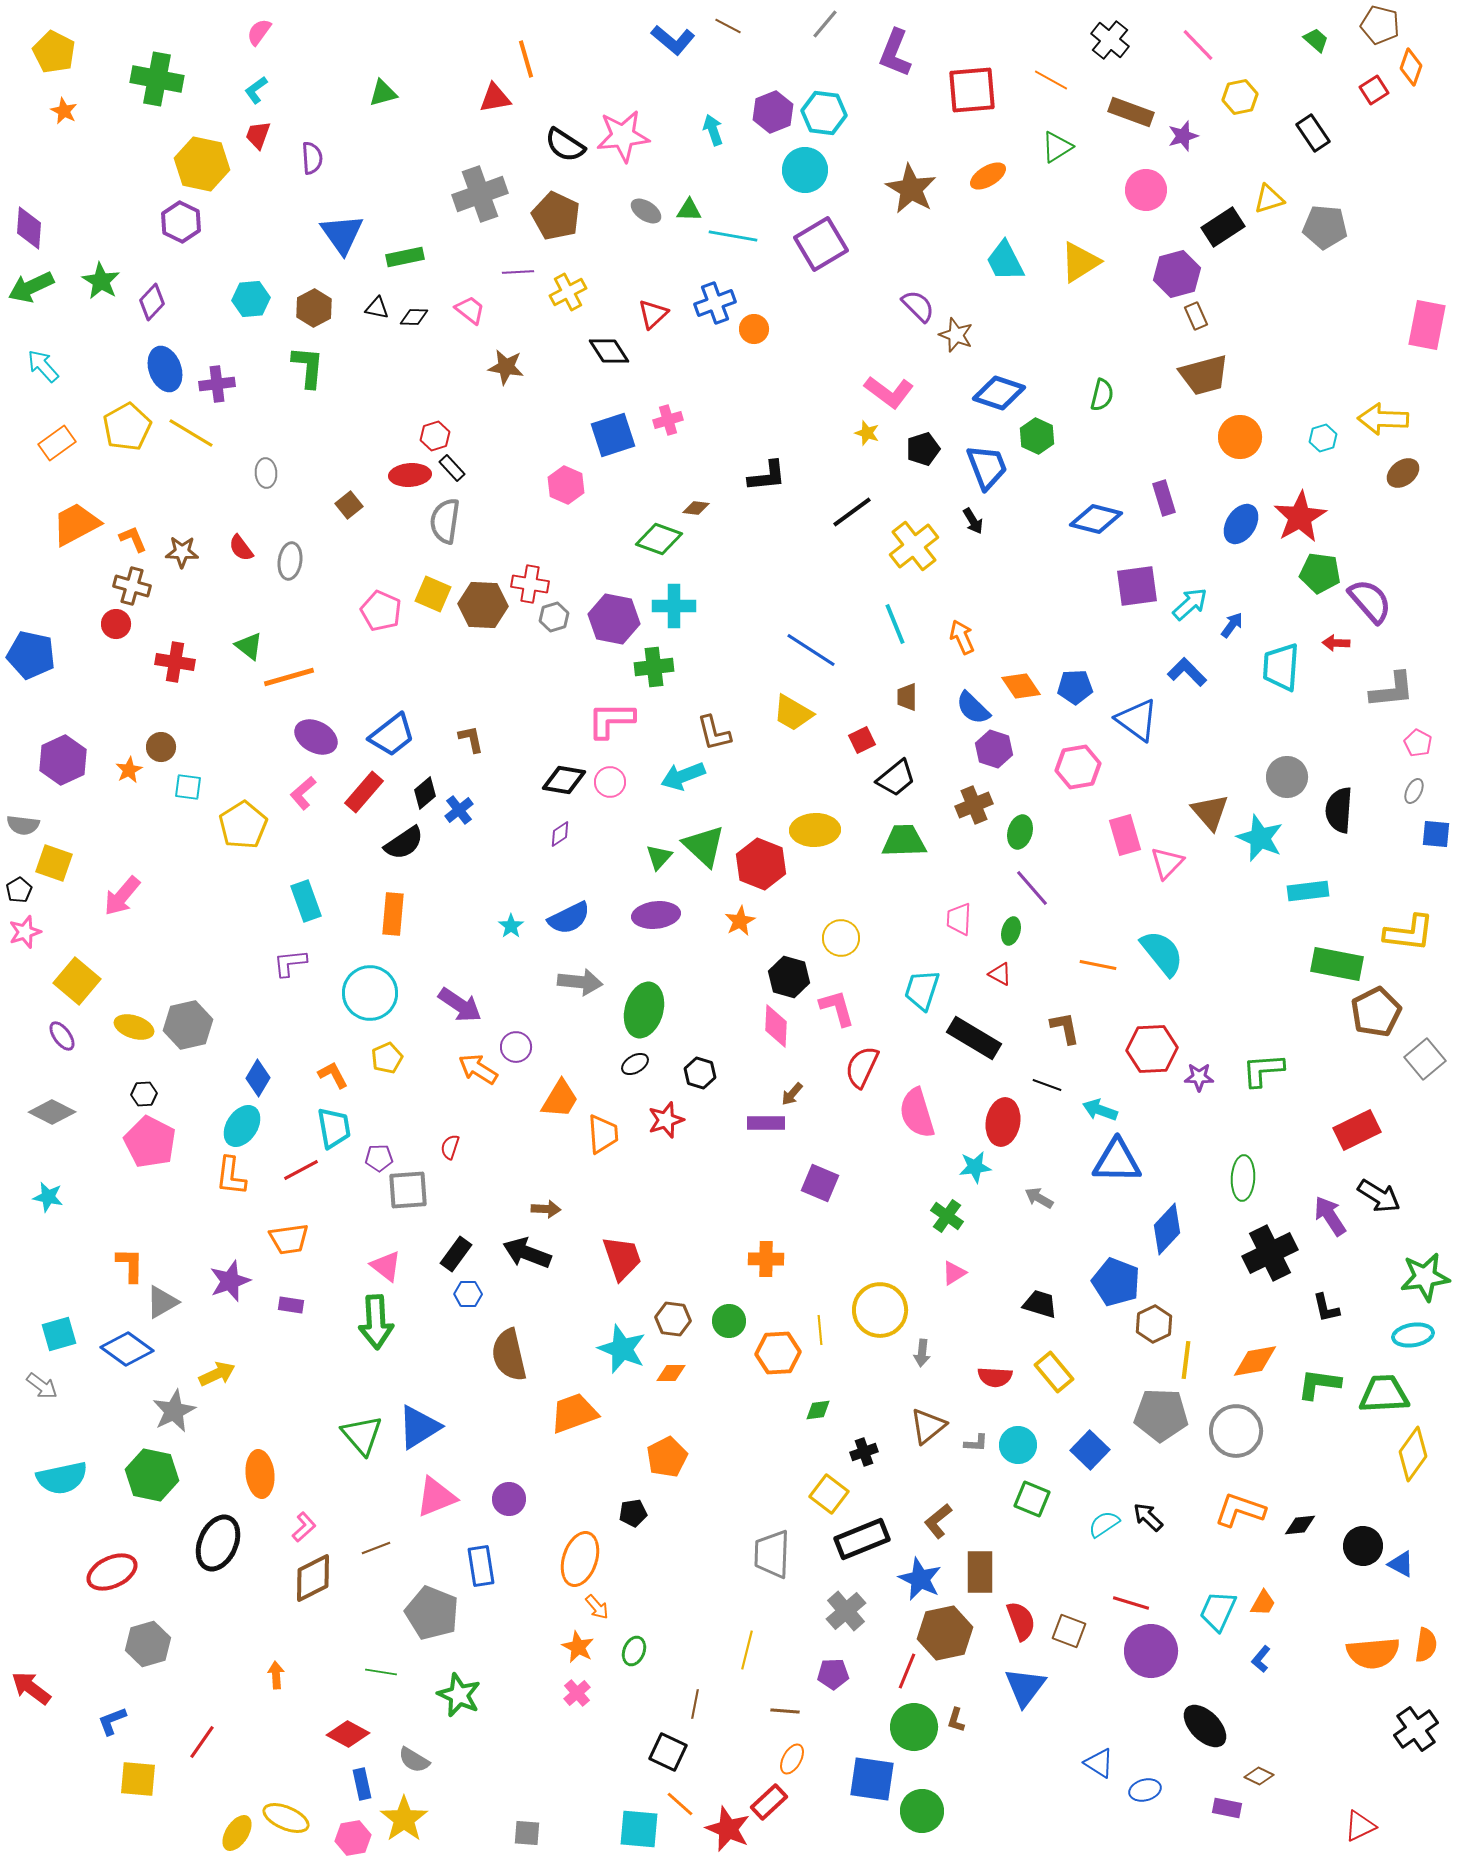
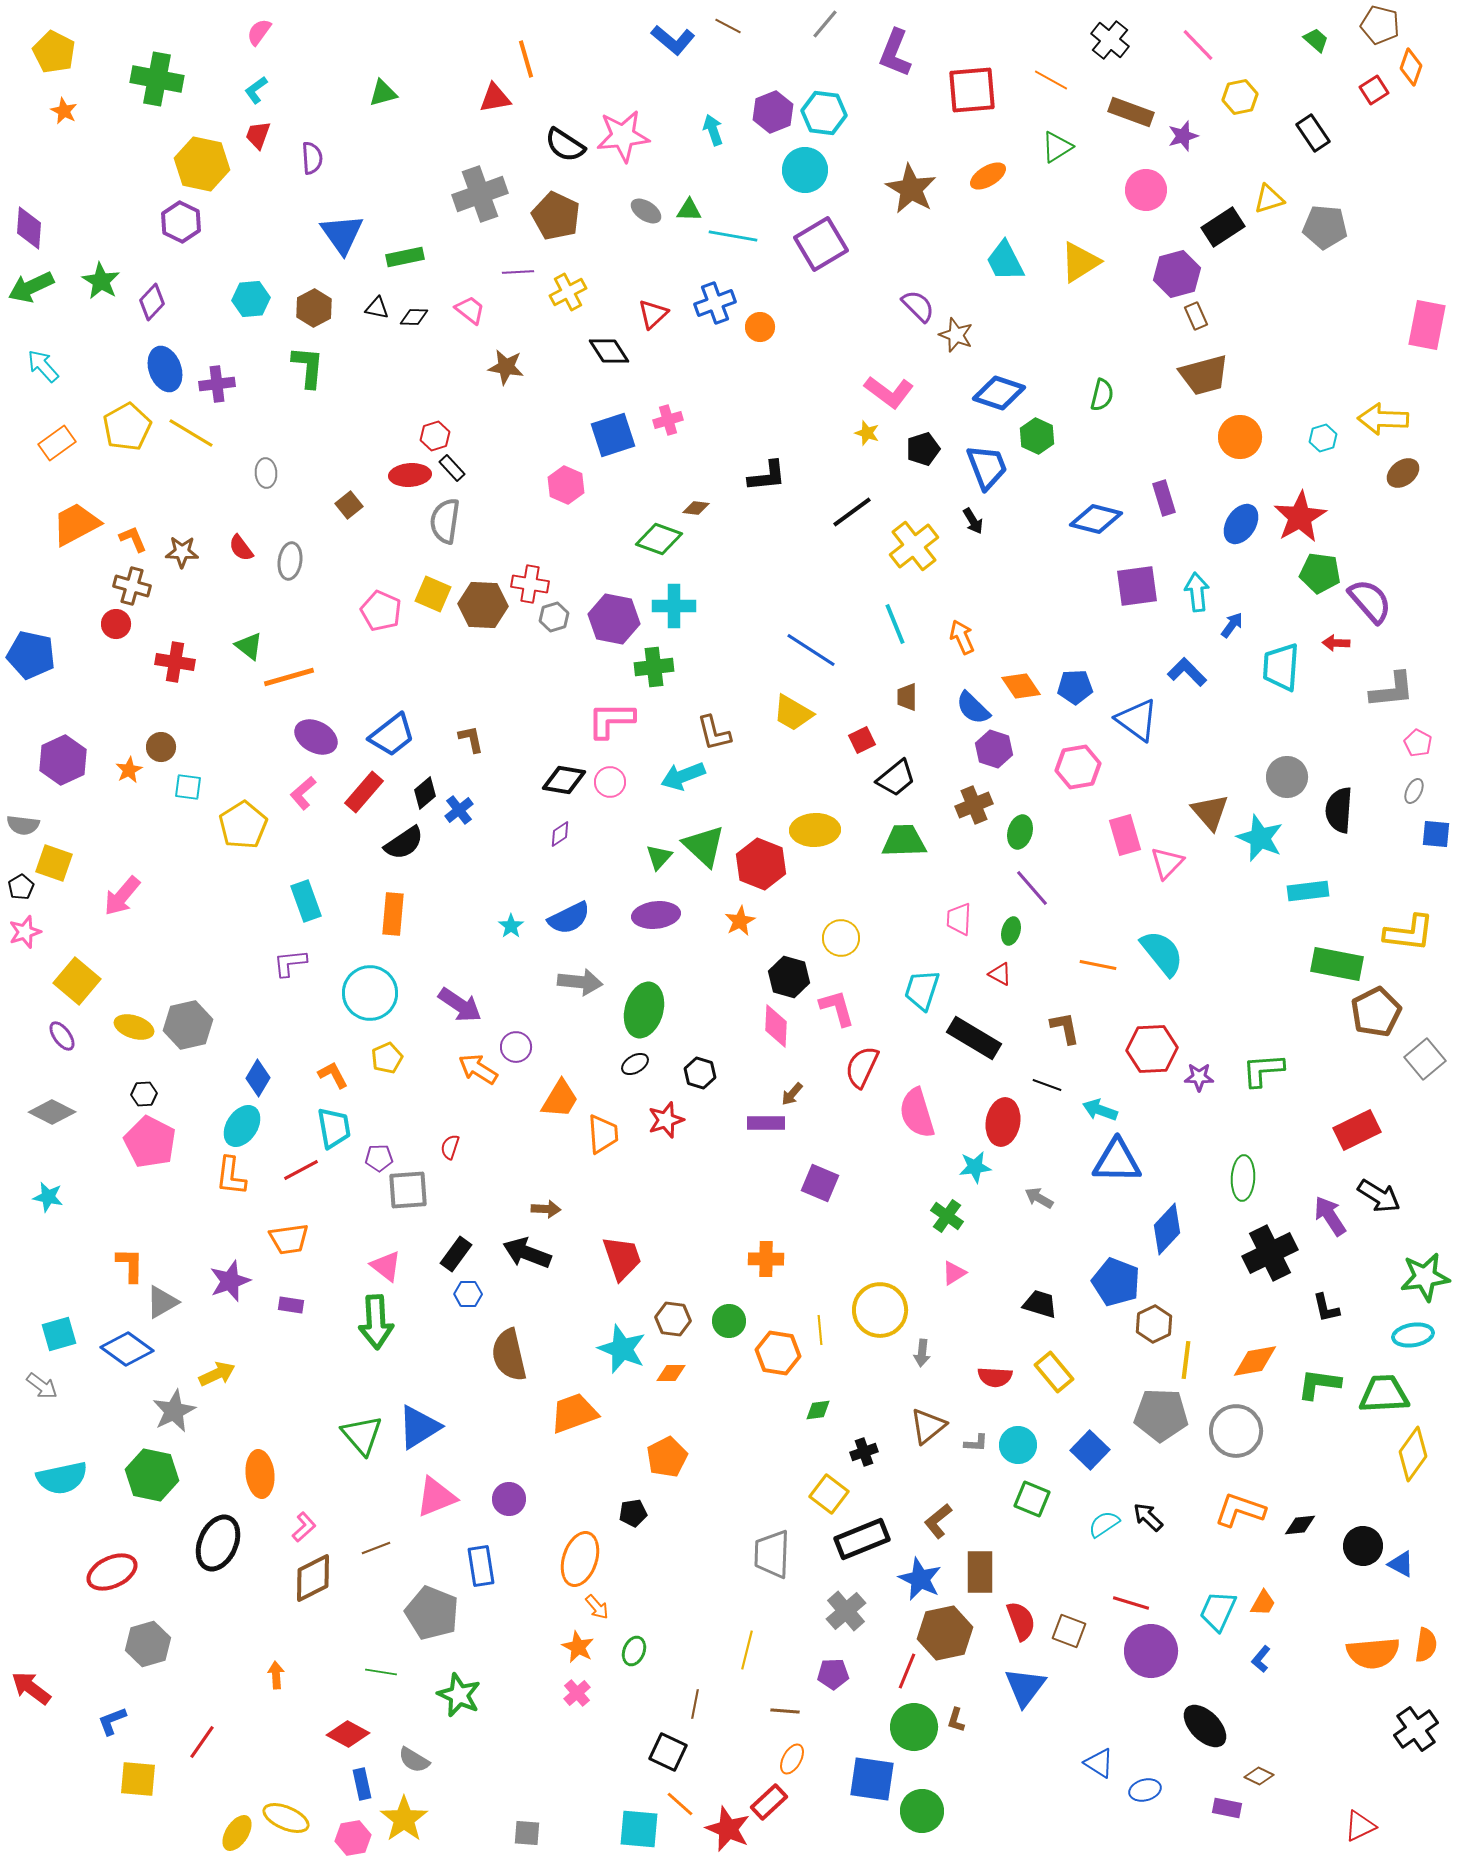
orange circle at (754, 329): moved 6 px right, 2 px up
cyan arrow at (1190, 604): moved 7 px right, 12 px up; rotated 54 degrees counterclockwise
black pentagon at (19, 890): moved 2 px right, 3 px up
orange hexagon at (778, 1353): rotated 12 degrees clockwise
